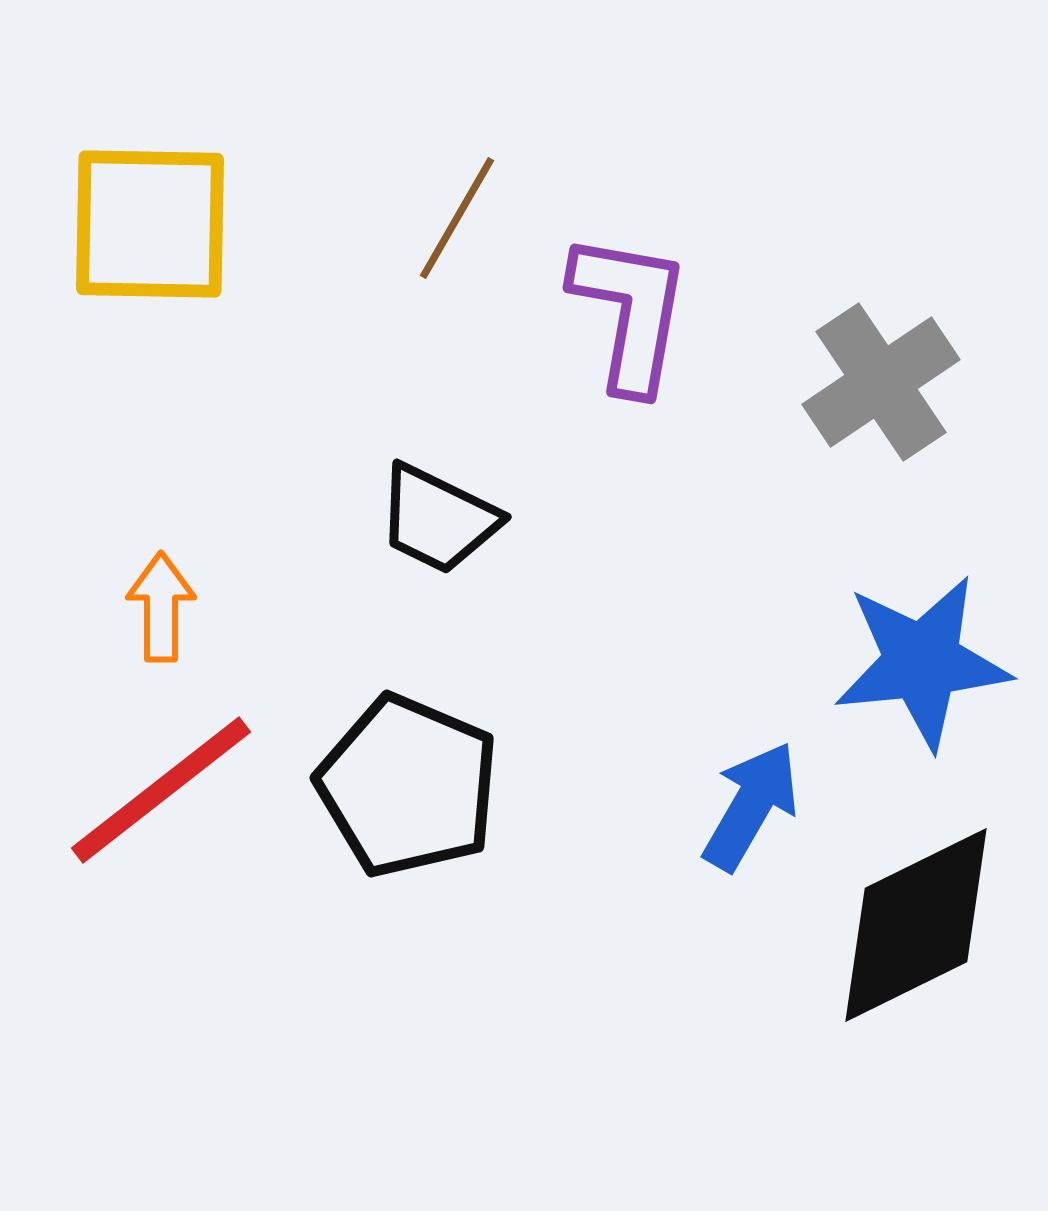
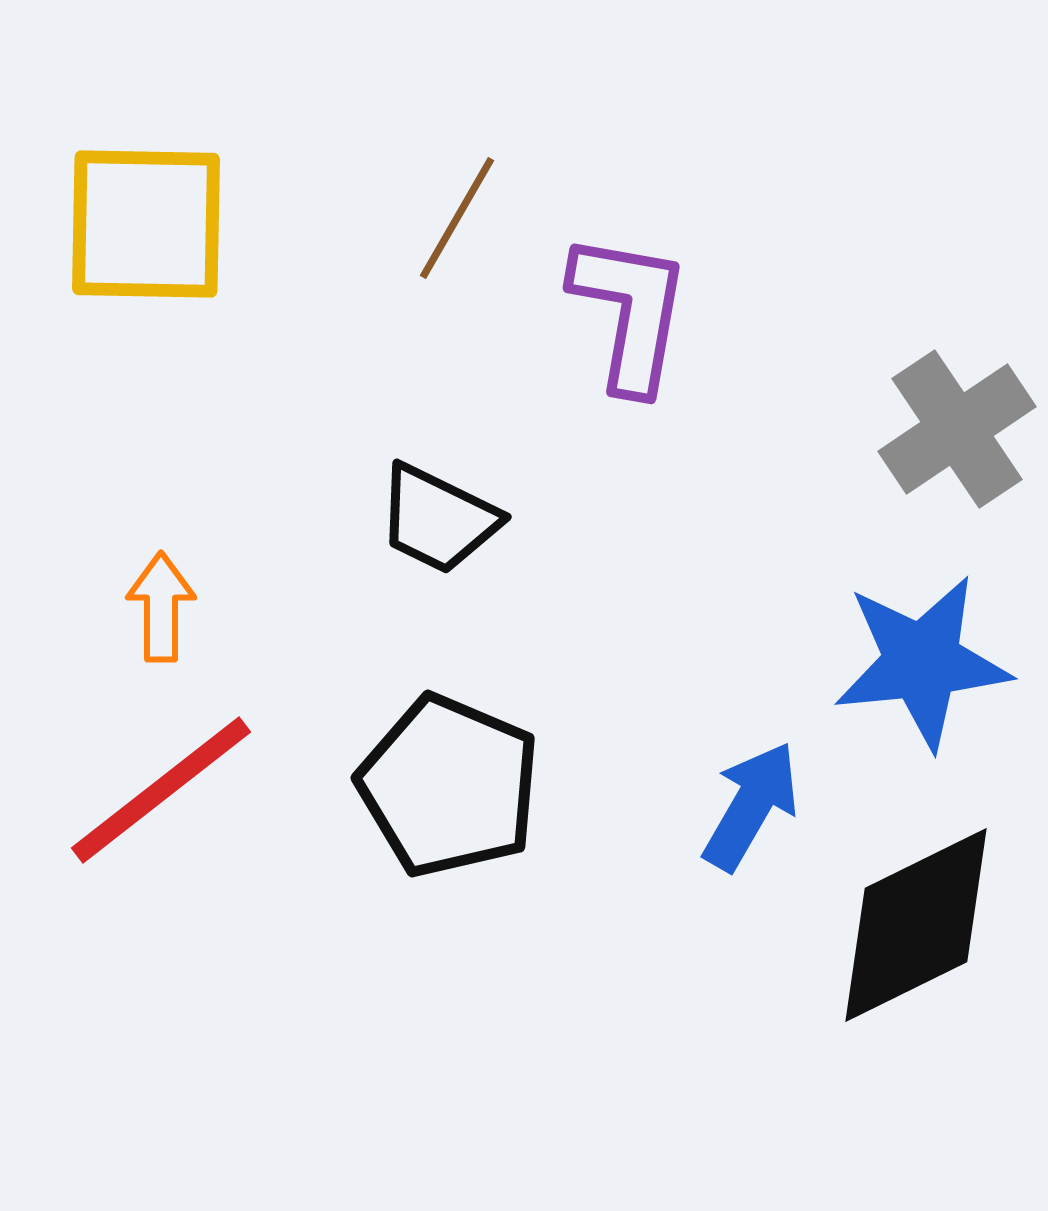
yellow square: moved 4 px left
gray cross: moved 76 px right, 47 px down
black pentagon: moved 41 px right
